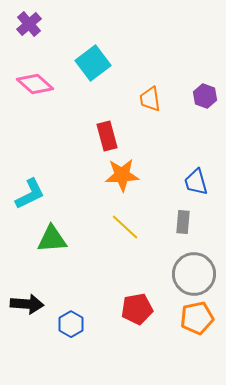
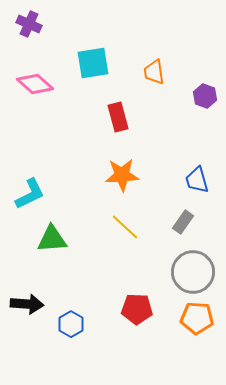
purple cross: rotated 25 degrees counterclockwise
cyan square: rotated 28 degrees clockwise
orange trapezoid: moved 4 px right, 27 px up
red rectangle: moved 11 px right, 19 px up
blue trapezoid: moved 1 px right, 2 px up
gray rectangle: rotated 30 degrees clockwise
gray circle: moved 1 px left, 2 px up
red pentagon: rotated 12 degrees clockwise
orange pentagon: rotated 16 degrees clockwise
